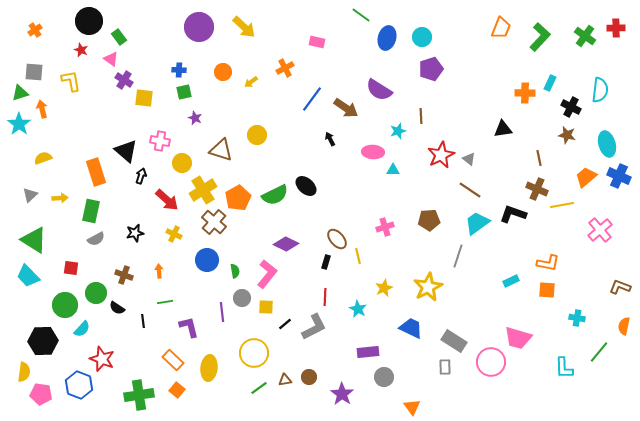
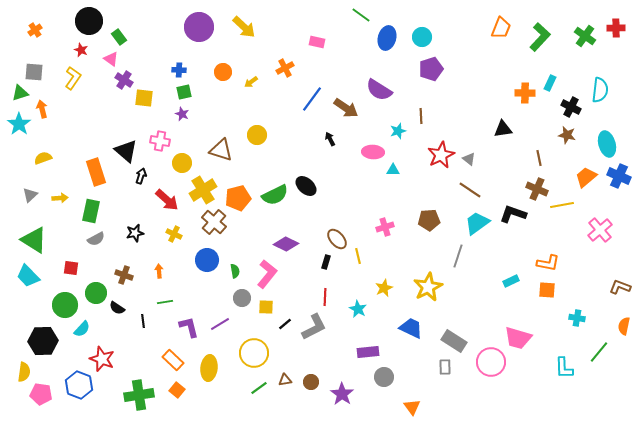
yellow L-shape at (71, 81): moved 2 px right, 3 px up; rotated 45 degrees clockwise
purple star at (195, 118): moved 13 px left, 4 px up
orange pentagon at (238, 198): rotated 15 degrees clockwise
purple line at (222, 312): moved 2 px left, 12 px down; rotated 66 degrees clockwise
brown circle at (309, 377): moved 2 px right, 5 px down
